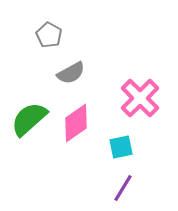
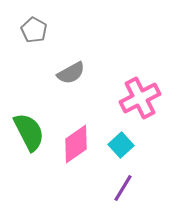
gray pentagon: moved 15 px left, 5 px up
pink cross: rotated 18 degrees clockwise
green semicircle: moved 13 px down; rotated 105 degrees clockwise
pink diamond: moved 21 px down
cyan square: moved 2 px up; rotated 30 degrees counterclockwise
